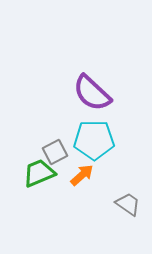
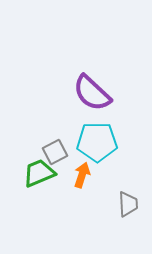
cyan pentagon: moved 3 px right, 2 px down
orange arrow: rotated 30 degrees counterclockwise
gray trapezoid: rotated 52 degrees clockwise
